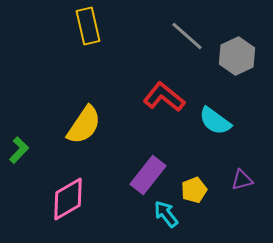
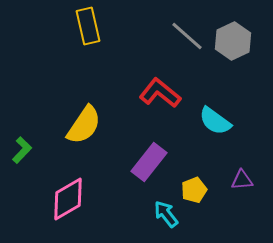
gray hexagon: moved 4 px left, 15 px up
red L-shape: moved 4 px left, 4 px up
green L-shape: moved 3 px right
purple rectangle: moved 1 px right, 13 px up
purple triangle: rotated 10 degrees clockwise
